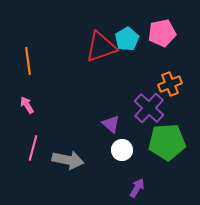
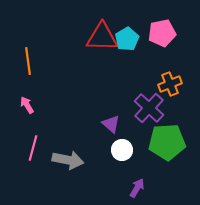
red triangle: moved 1 px right, 10 px up; rotated 20 degrees clockwise
